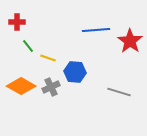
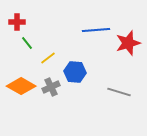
red star: moved 2 px left, 2 px down; rotated 20 degrees clockwise
green line: moved 1 px left, 3 px up
yellow line: rotated 56 degrees counterclockwise
